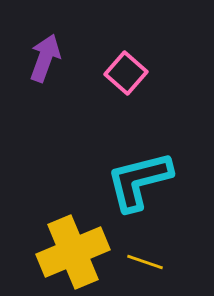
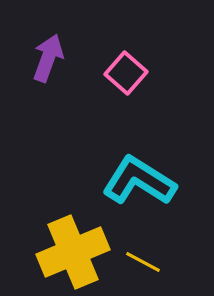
purple arrow: moved 3 px right
cyan L-shape: rotated 46 degrees clockwise
yellow line: moved 2 px left; rotated 9 degrees clockwise
